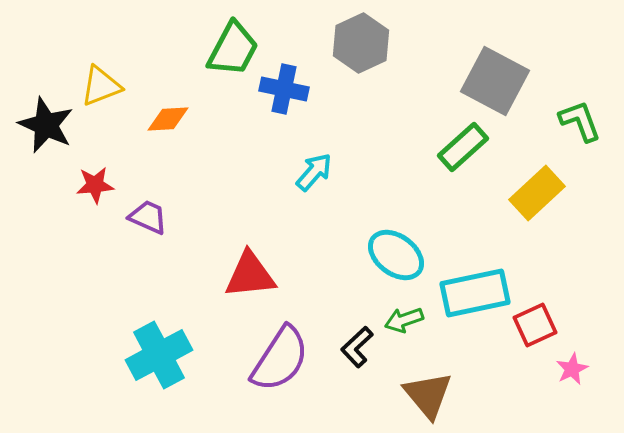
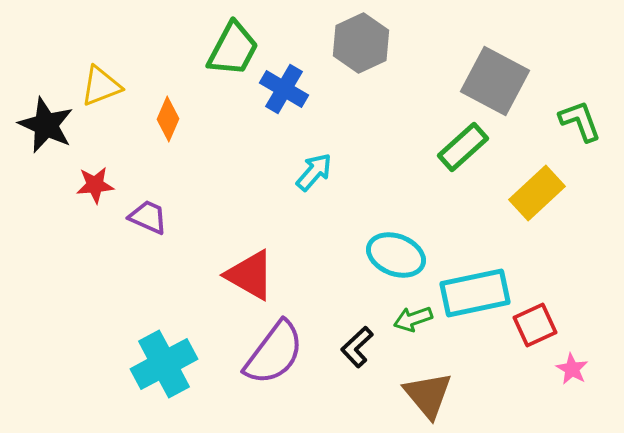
blue cross: rotated 18 degrees clockwise
orange diamond: rotated 63 degrees counterclockwise
cyan ellipse: rotated 16 degrees counterclockwise
red triangle: rotated 36 degrees clockwise
green arrow: moved 9 px right, 1 px up
cyan cross: moved 5 px right, 9 px down
purple semicircle: moved 6 px left, 6 px up; rotated 4 degrees clockwise
pink star: rotated 16 degrees counterclockwise
